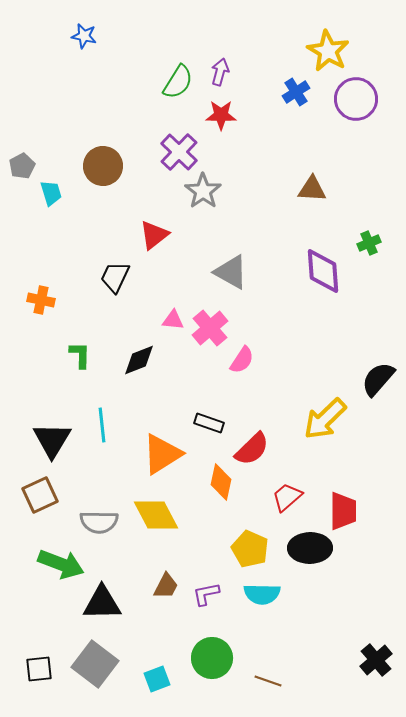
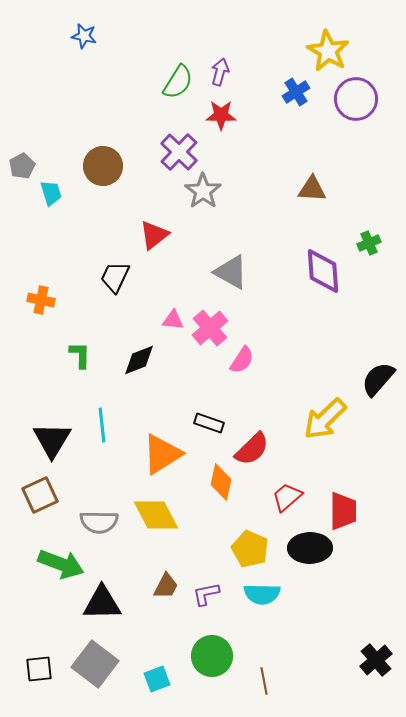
green circle at (212, 658): moved 2 px up
brown line at (268, 681): moved 4 px left; rotated 60 degrees clockwise
